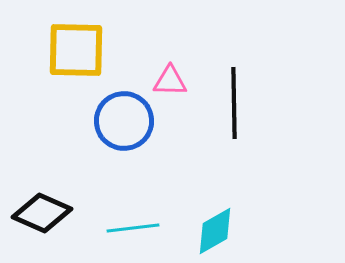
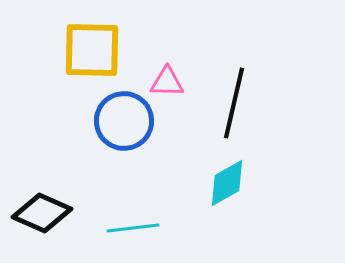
yellow square: moved 16 px right
pink triangle: moved 3 px left, 1 px down
black line: rotated 14 degrees clockwise
cyan diamond: moved 12 px right, 48 px up
